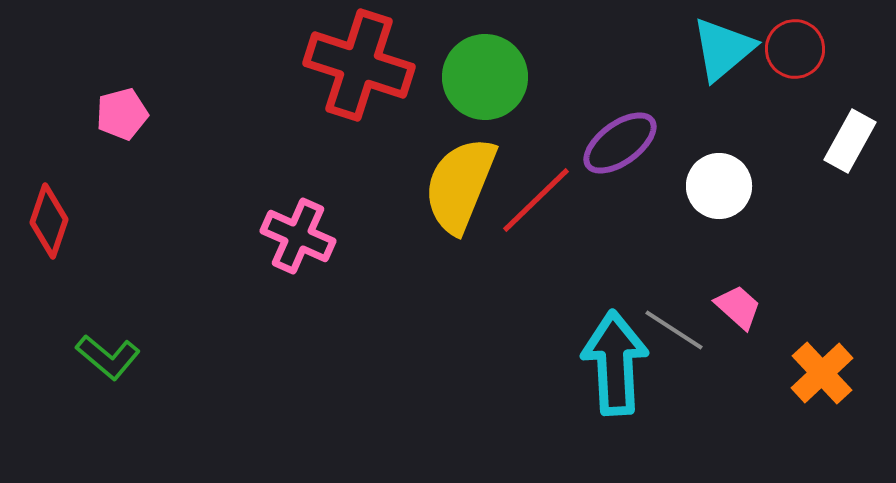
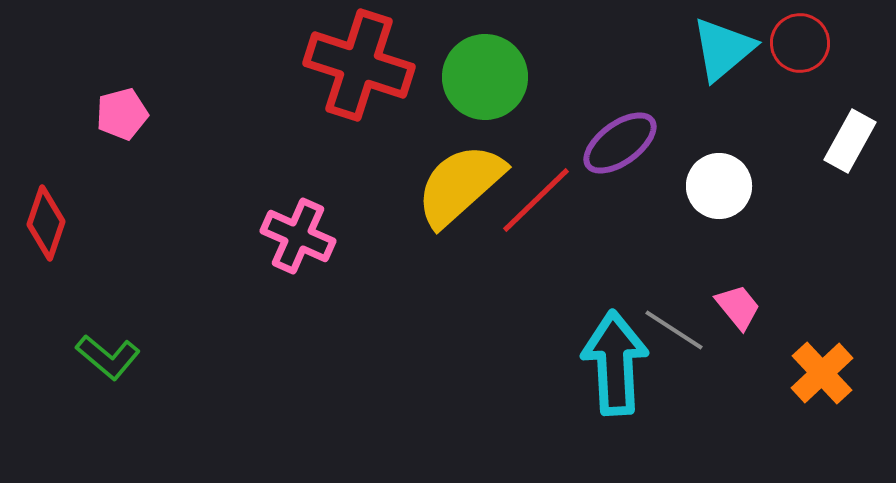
red circle: moved 5 px right, 6 px up
yellow semicircle: rotated 26 degrees clockwise
red diamond: moved 3 px left, 2 px down
pink trapezoid: rotated 9 degrees clockwise
